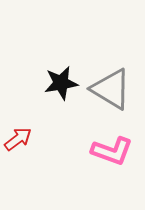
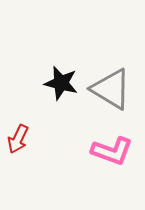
black star: rotated 24 degrees clockwise
red arrow: rotated 152 degrees clockwise
